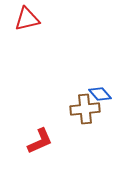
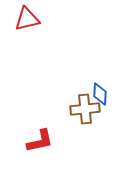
blue diamond: rotated 45 degrees clockwise
red L-shape: rotated 12 degrees clockwise
